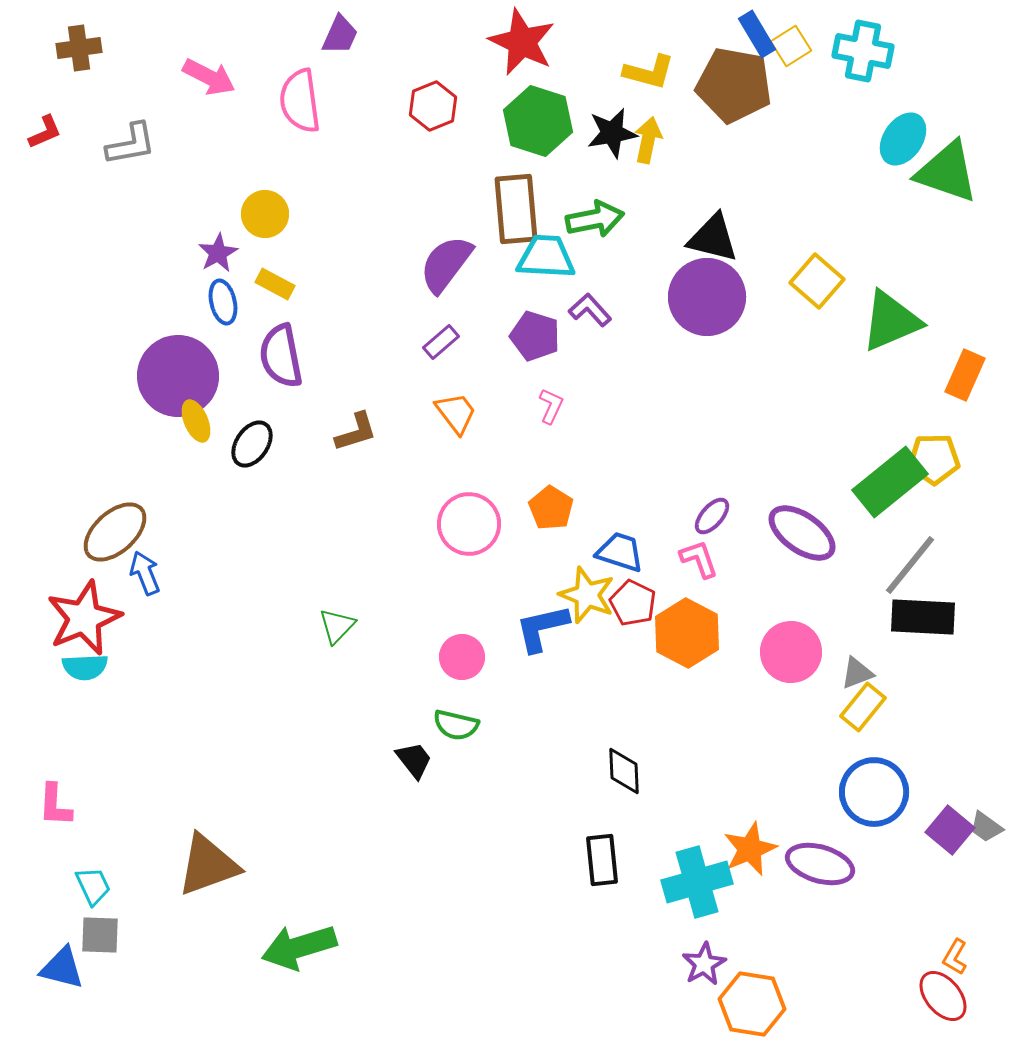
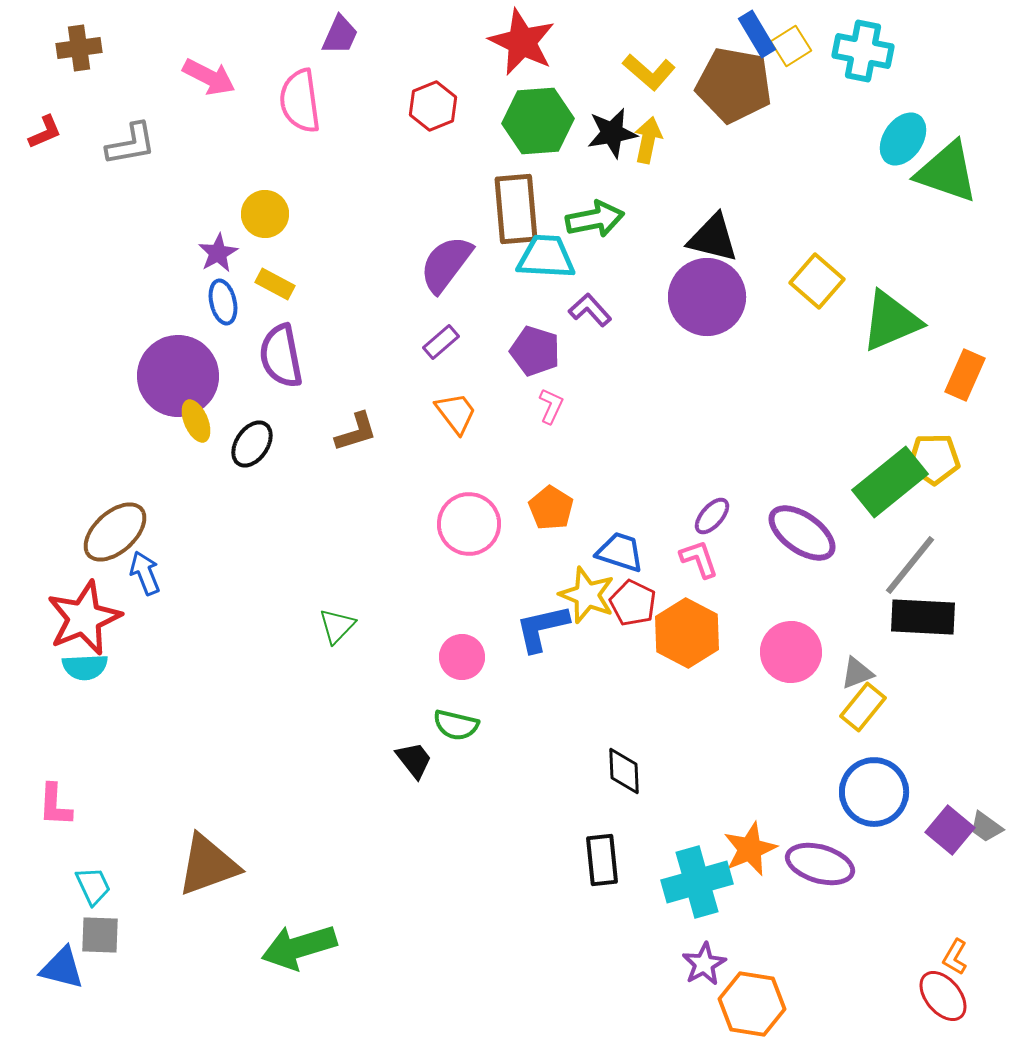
yellow L-shape at (649, 72): rotated 26 degrees clockwise
green hexagon at (538, 121): rotated 22 degrees counterclockwise
purple pentagon at (535, 336): moved 15 px down
